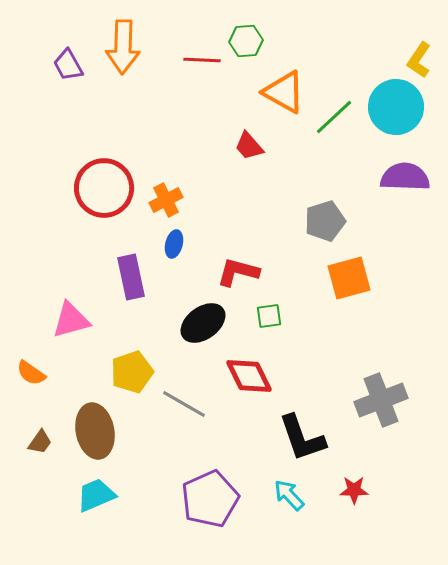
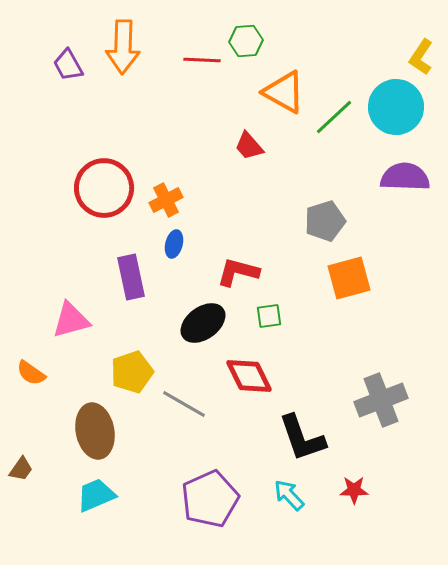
yellow L-shape: moved 2 px right, 3 px up
brown trapezoid: moved 19 px left, 27 px down
